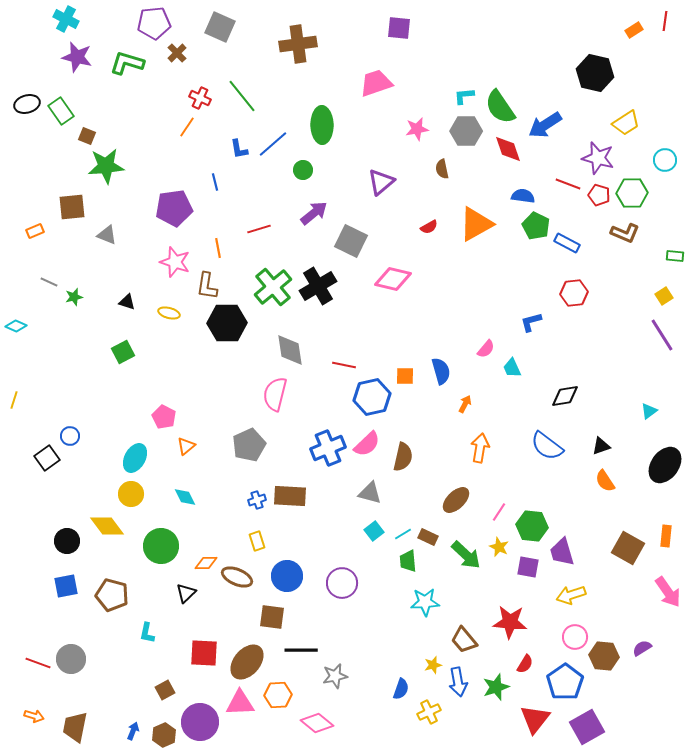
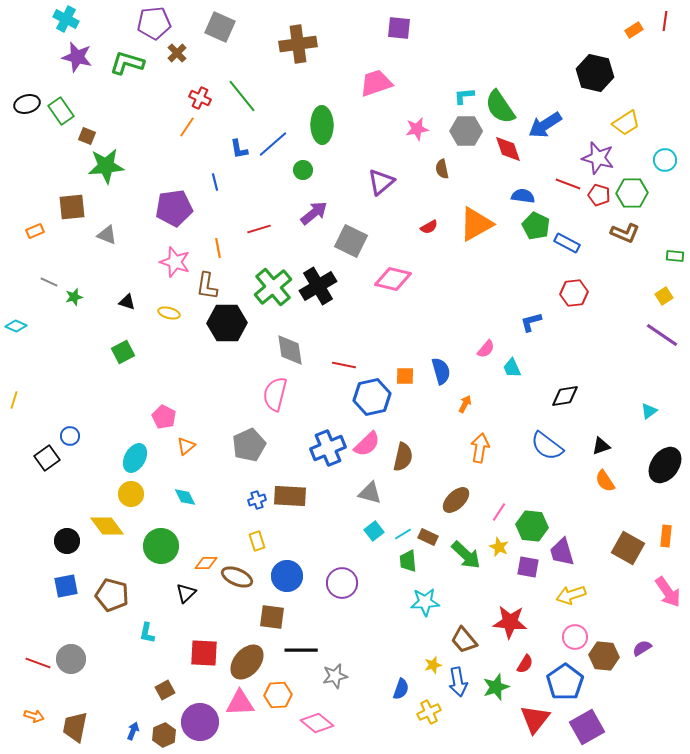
purple line at (662, 335): rotated 24 degrees counterclockwise
